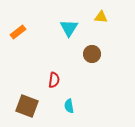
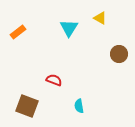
yellow triangle: moved 1 px left, 1 px down; rotated 24 degrees clockwise
brown circle: moved 27 px right
red semicircle: rotated 77 degrees counterclockwise
cyan semicircle: moved 10 px right
